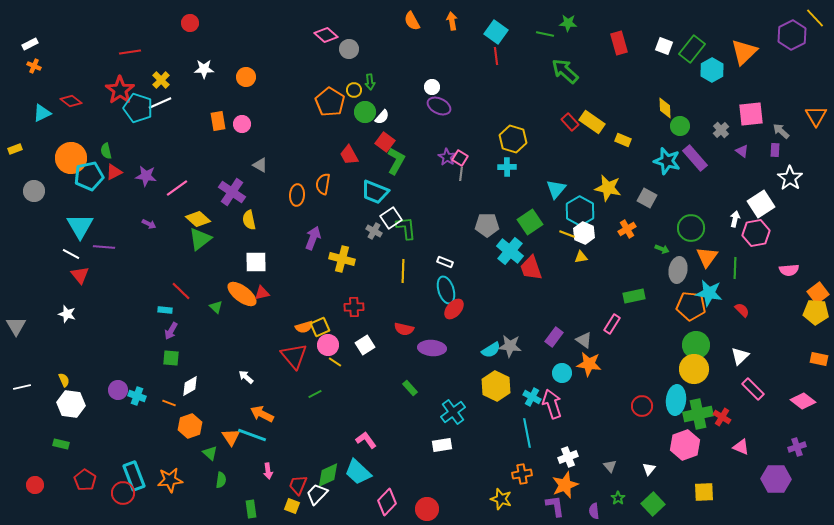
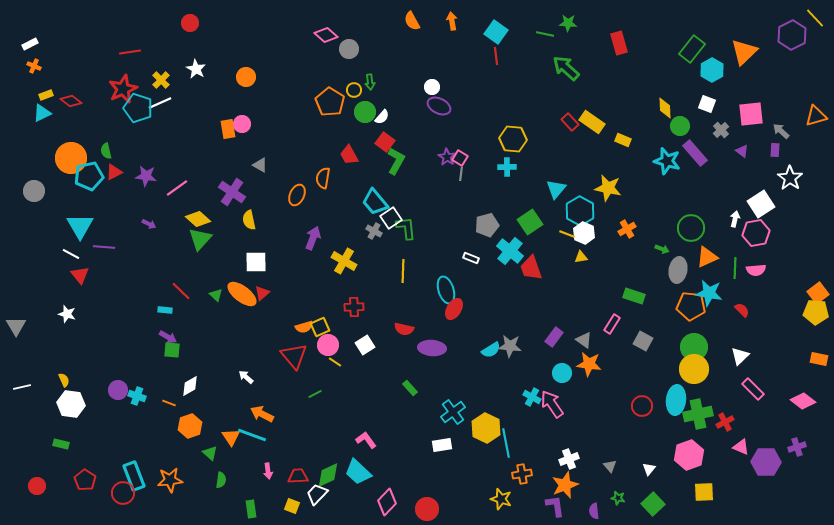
white square at (664, 46): moved 43 px right, 58 px down
white star at (204, 69): moved 8 px left; rotated 30 degrees clockwise
green arrow at (565, 71): moved 1 px right, 3 px up
red star at (120, 90): moved 3 px right, 1 px up; rotated 12 degrees clockwise
orange triangle at (816, 116): rotated 45 degrees clockwise
orange rectangle at (218, 121): moved 10 px right, 8 px down
yellow hexagon at (513, 139): rotated 12 degrees counterclockwise
yellow rectangle at (15, 149): moved 31 px right, 54 px up
purple rectangle at (695, 158): moved 5 px up
orange semicircle at (323, 184): moved 6 px up
cyan trapezoid at (375, 192): moved 10 px down; rotated 28 degrees clockwise
orange ellipse at (297, 195): rotated 20 degrees clockwise
gray square at (647, 198): moved 4 px left, 143 px down
gray pentagon at (487, 225): rotated 15 degrees counterclockwise
green triangle at (200, 239): rotated 10 degrees counterclockwise
orange triangle at (707, 257): rotated 30 degrees clockwise
yellow cross at (342, 259): moved 2 px right, 2 px down; rotated 15 degrees clockwise
white rectangle at (445, 262): moved 26 px right, 4 px up
pink semicircle at (789, 270): moved 33 px left
red triangle at (262, 293): rotated 28 degrees counterclockwise
green rectangle at (634, 296): rotated 30 degrees clockwise
green triangle at (216, 307): moved 12 px up
red ellipse at (454, 309): rotated 10 degrees counterclockwise
purple arrow at (171, 331): moved 3 px left, 6 px down; rotated 90 degrees counterclockwise
green circle at (696, 345): moved 2 px left, 2 px down
green square at (171, 358): moved 1 px right, 8 px up
yellow hexagon at (496, 386): moved 10 px left, 42 px down
pink arrow at (552, 404): rotated 16 degrees counterclockwise
red cross at (722, 417): moved 3 px right, 5 px down; rotated 30 degrees clockwise
cyan line at (527, 433): moved 21 px left, 10 px down
pink hexagon at (685, 445): moved 4 px right, 10 px down
white cross at (568, 457): moved 1 px right, 2 px down
purple hexagon at (776, 479): moved 10 px left, 17 px up
red circle at (35, 485): moved 2 px right, 1 px down
red trapezoid at (298, 485): moved 9 px up; rotated 65 degrees clockwise
green star at (618, 498): rotated 24 degrees counterclockwise
